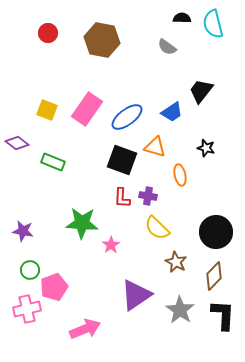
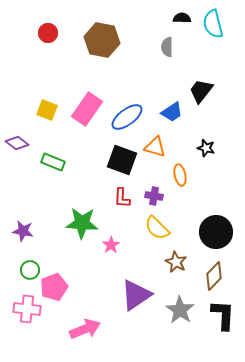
gray semicircle: rotated 54 degrees clockwise
purple cross: moved 6 px right
pink cross: rotated 20 degrees clockwise
